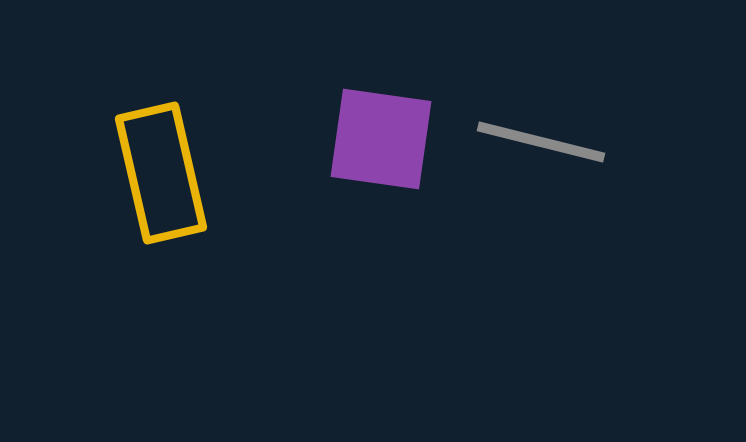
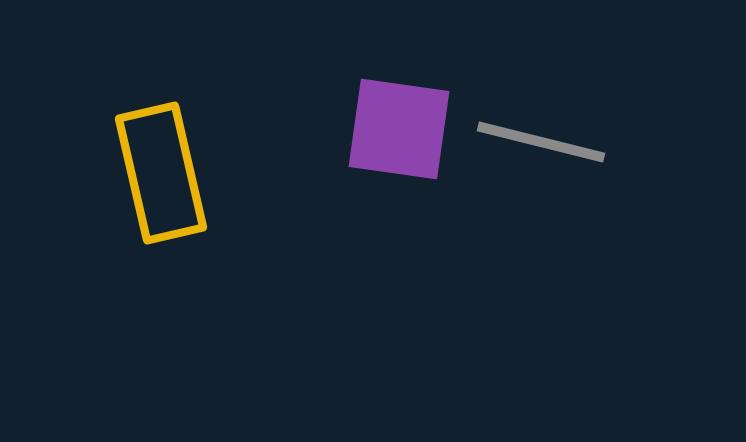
purple square: moved 18 px right, 10 px up
